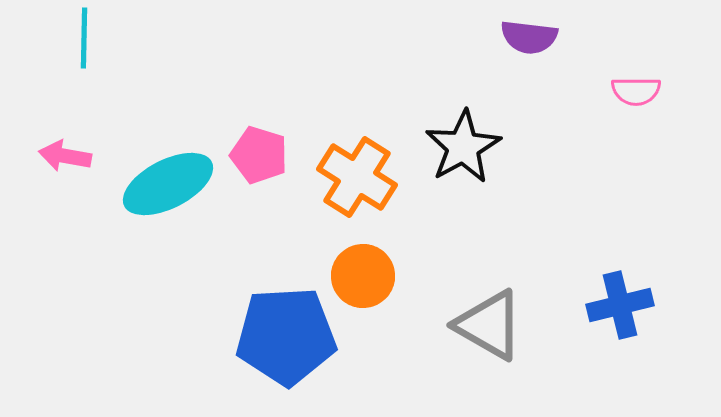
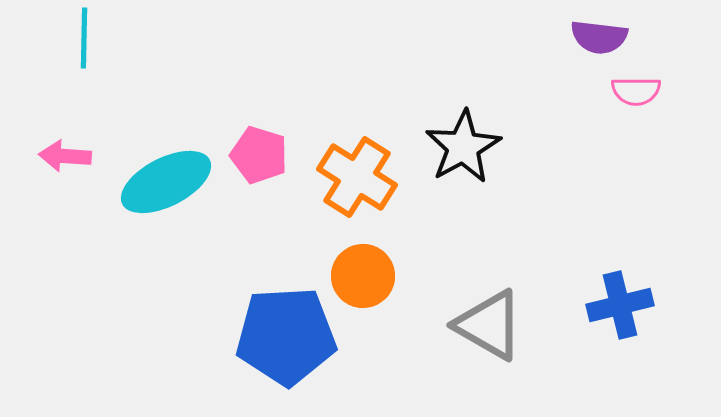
purple semicircle: moved 70 px right
pink arrow: rotated 6 degrees counterclockwise
cyan ellipse: moved 2 px left, 2 px up
